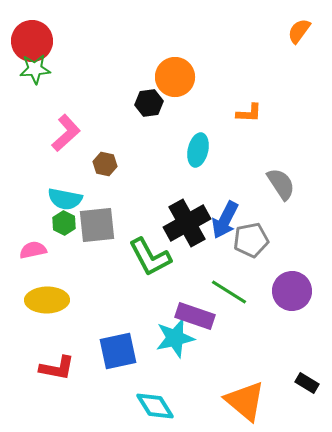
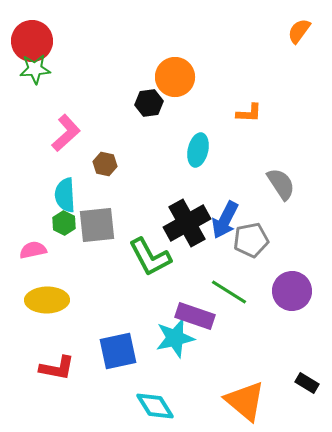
cyan semicircle: moved 4 px up; rotated 76 degrees clockwise
